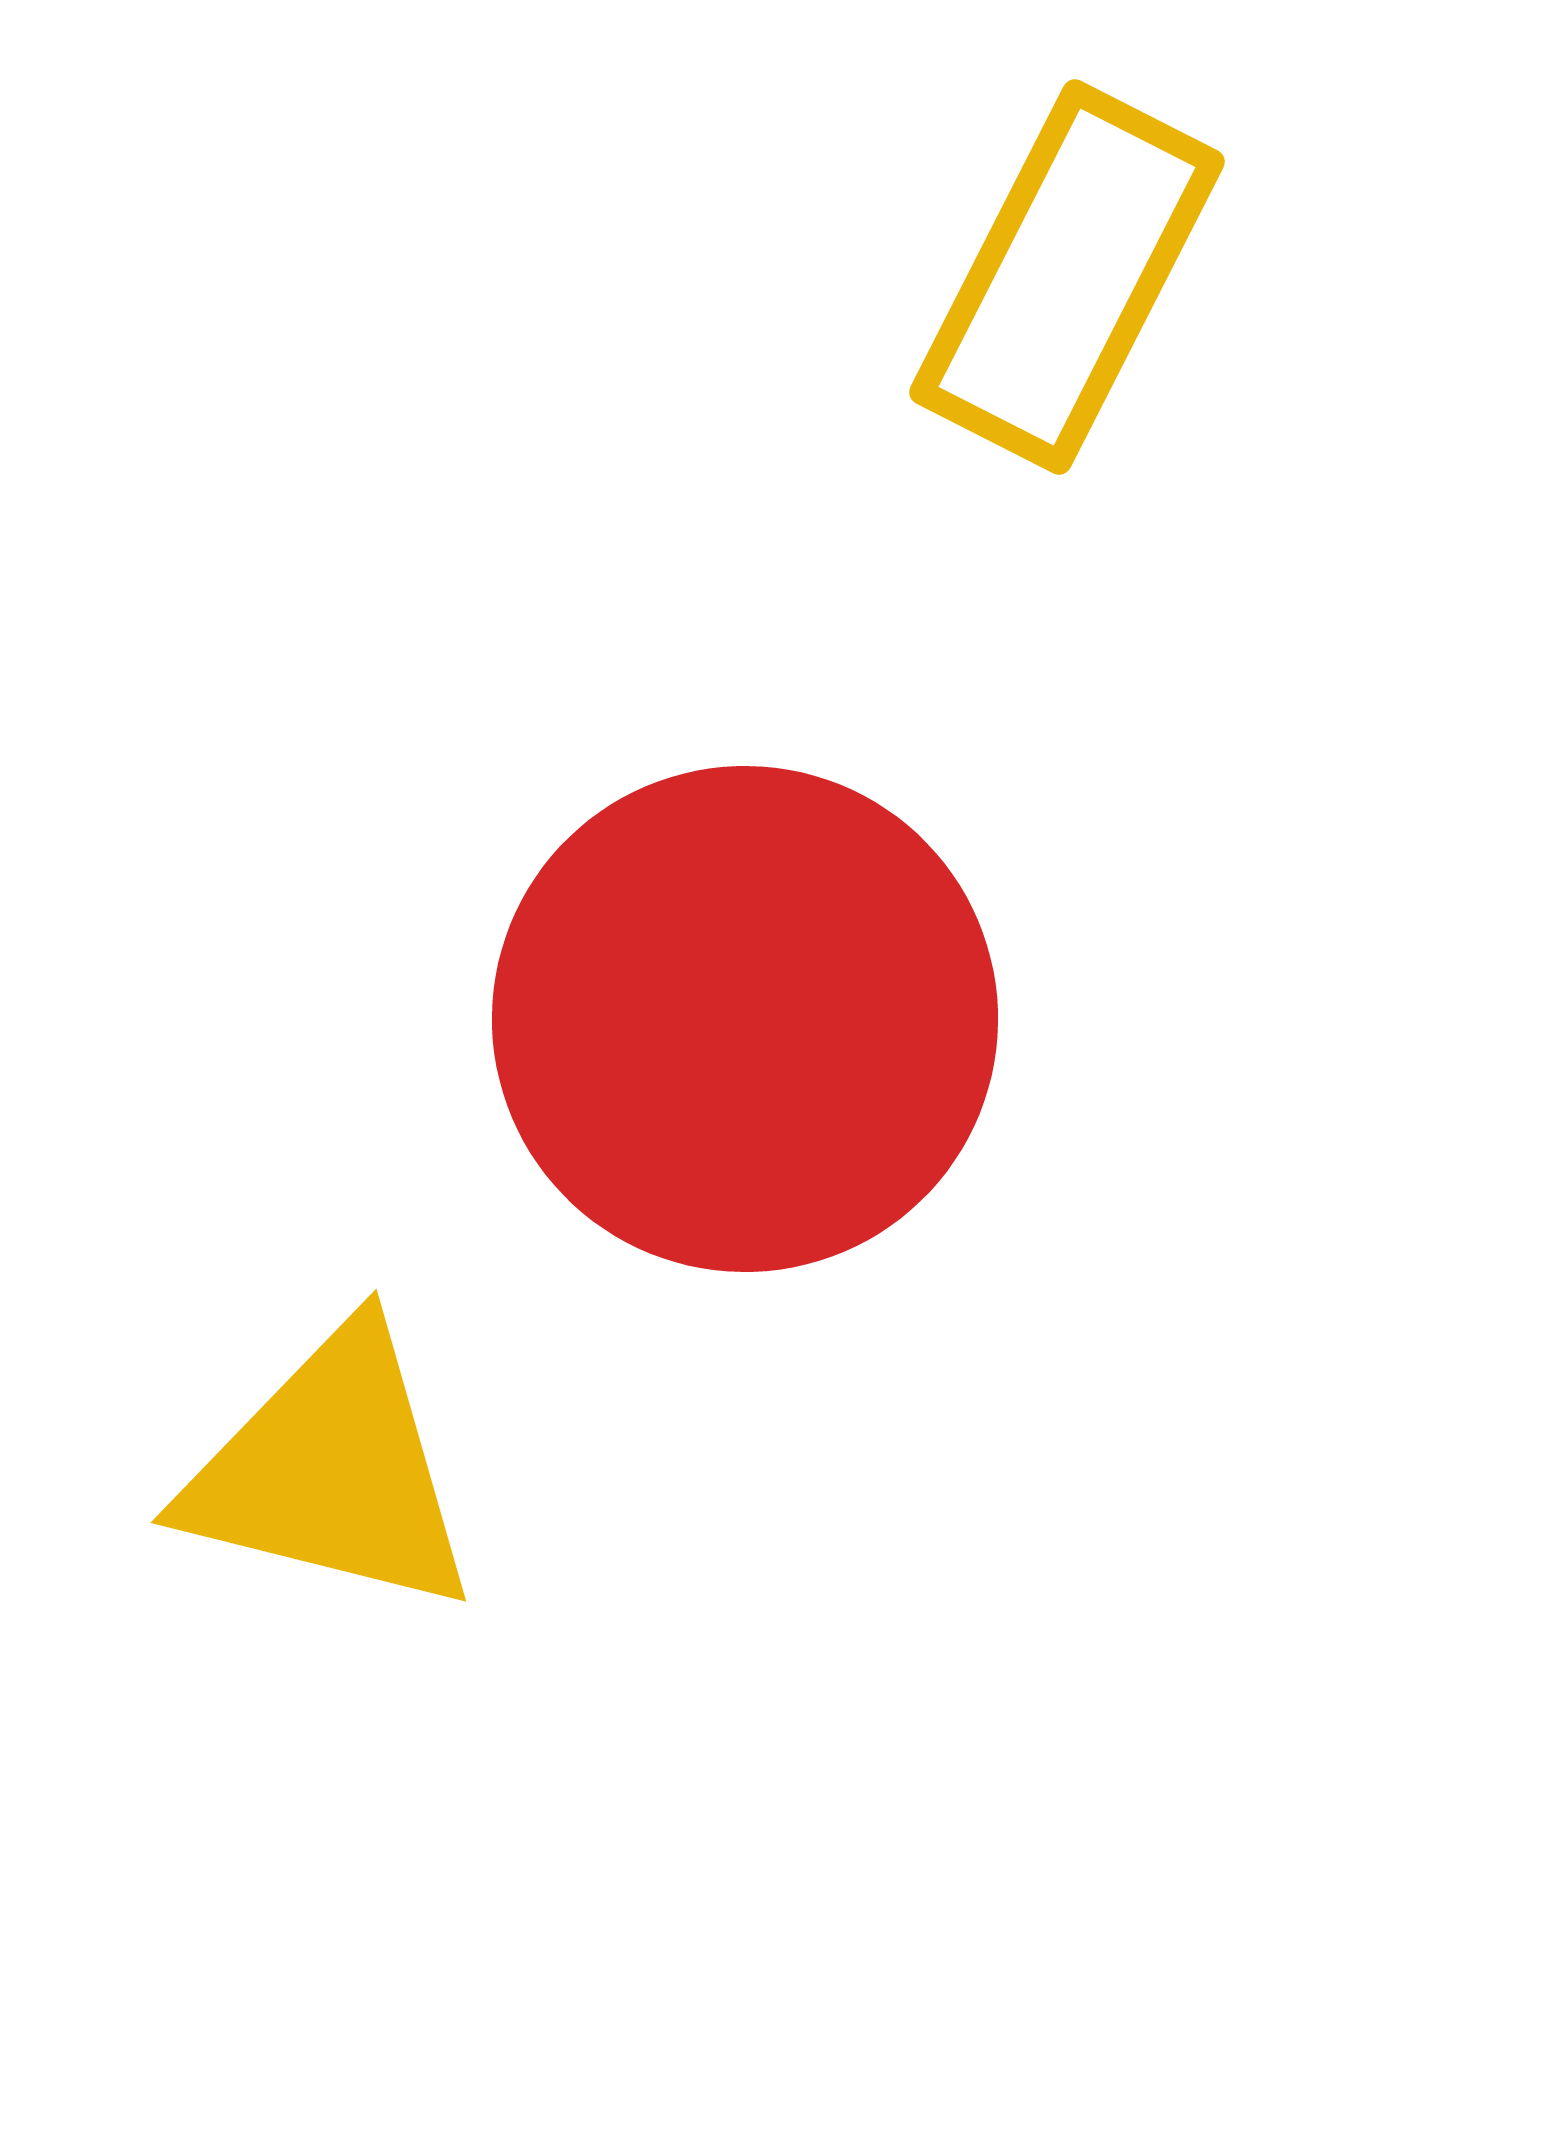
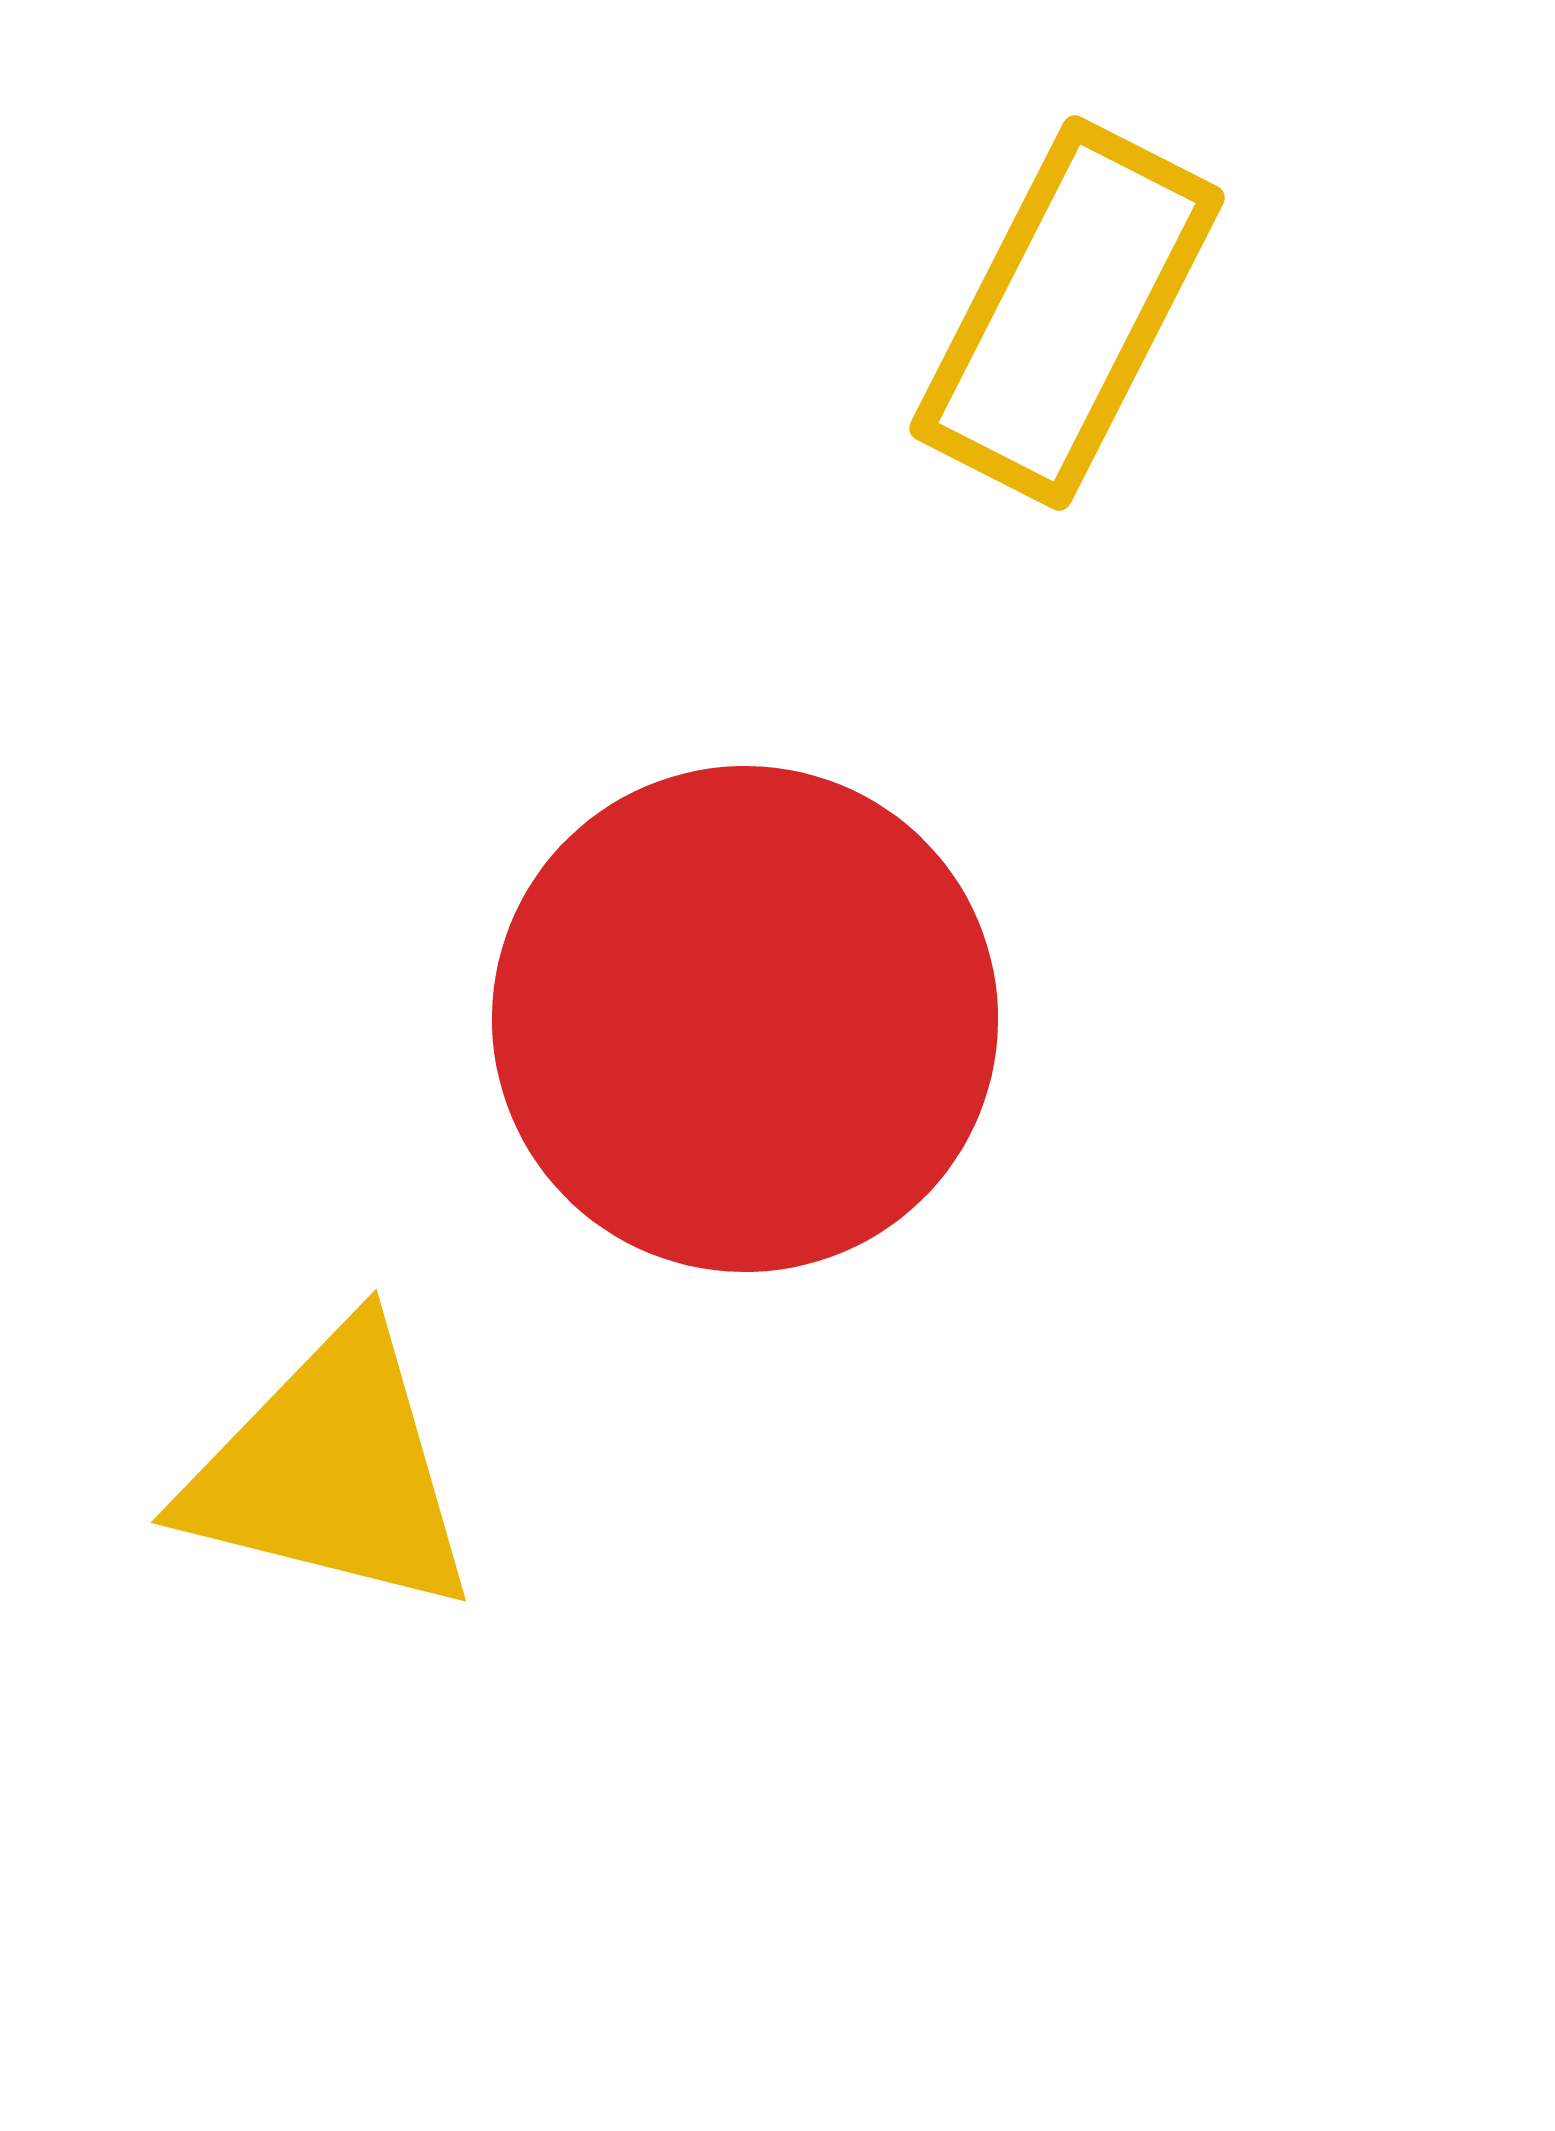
yellow rectangle: moved 36 px down
